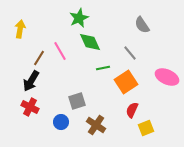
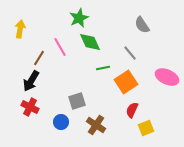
pink line: moved 4 px up
